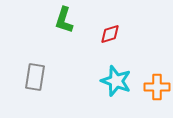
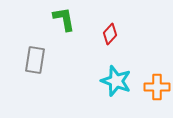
green L-shape: moved 1 px up; rotated 152 degrees clockwise
red diamond: rotated 30 degrees counterclockwise
gray rectangle: moved 17 px up
